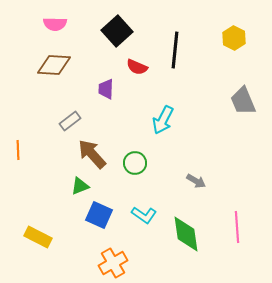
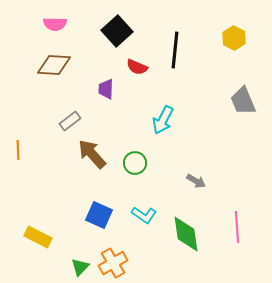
green triangle: moved 81 px down; rotated 24 degrees counterclockwise
